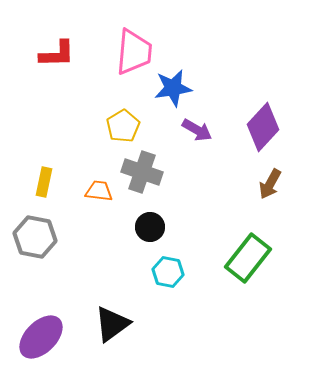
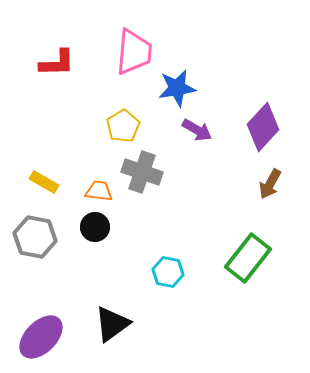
red L-shape: moved 9 px down
blue star: moved 4 px right
yellow rectangle: rotated 72 degrees counterclockwise
black circle: moved 55 px left
